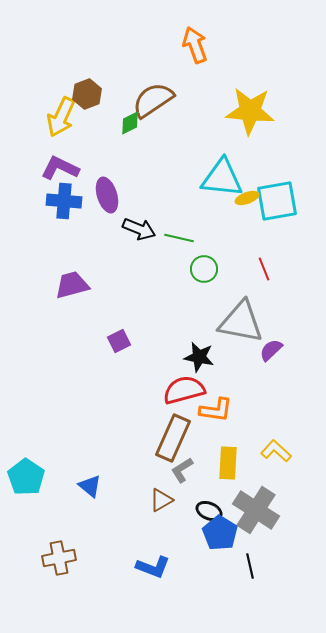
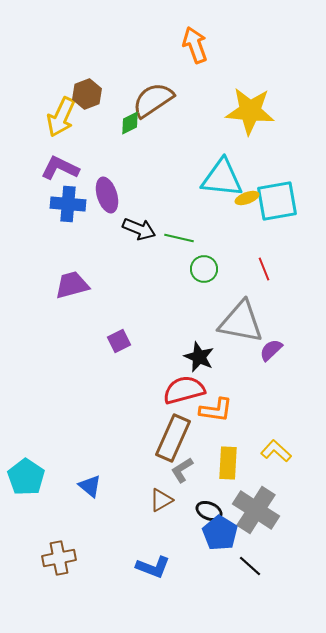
blue cross: moved 4 px right, 3 px down
black star: rotated 12 degrees clockwise
black line: rotated 35 degrees counterclockwise
